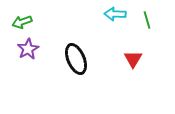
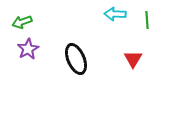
green line: rotated 12 degrees clockwise
